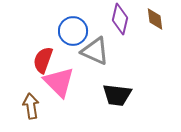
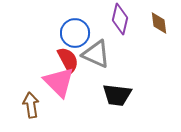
brown diamond: moved 4 px right, 4 px down
blue circle: moved 2 px right, 2 px down
gray triangle: moved 1 px right, 3 px down
red semicircle: moved 25 px right; rotated 132 degrees clockwise
brown arrow: moved 1 px up
